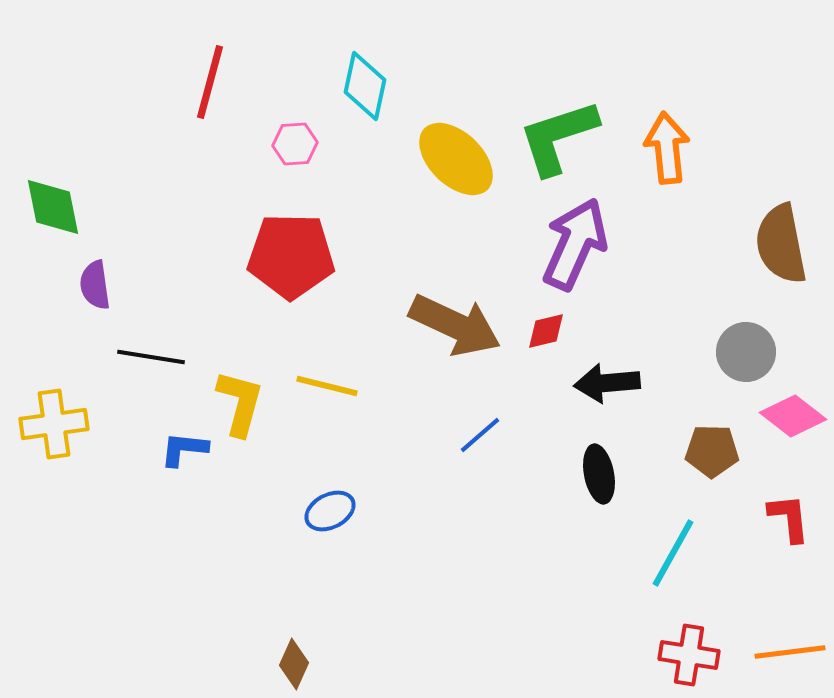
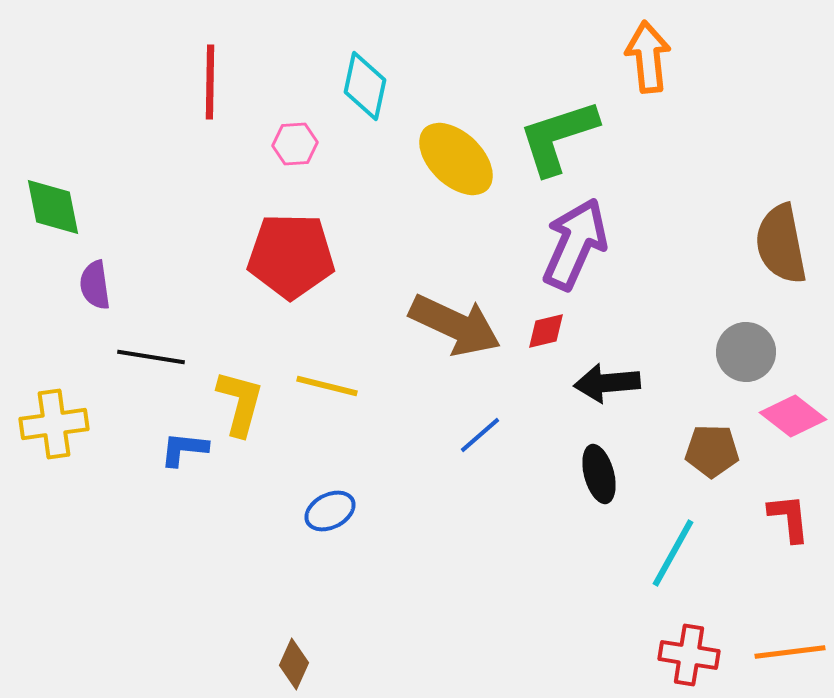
red line: rotated 14 degrees counterclockwise
orange arrow: moved 19 px left, 91 px up
black ellipse: rotated 4 degrees counterclockwise
